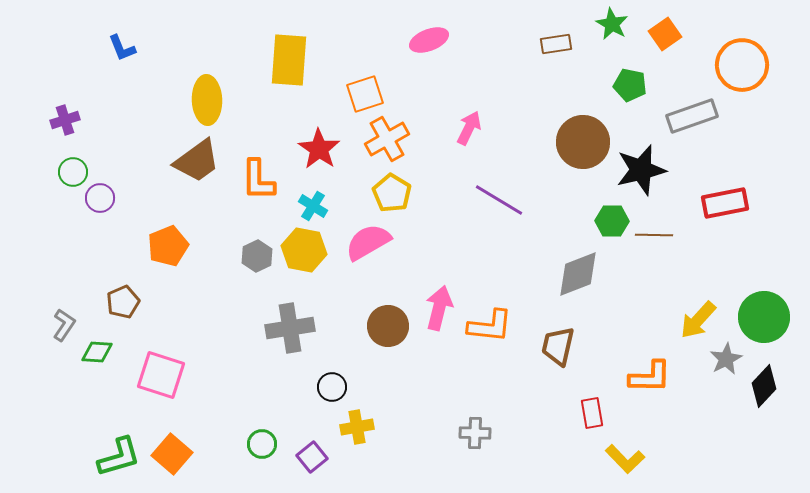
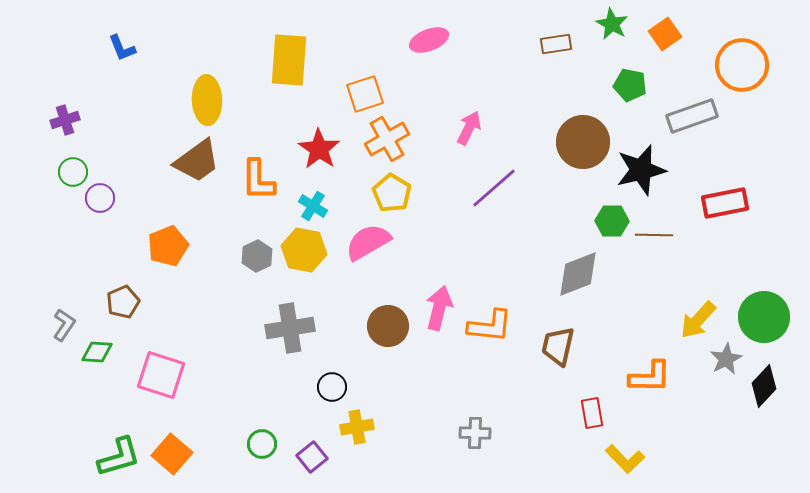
purple line at (499, 200): moved 5 px left, 12 px up; rotated 72 degrees counterclockwise
